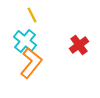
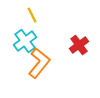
cyan cross: rotated 15 degrees clockwise
orange L-shape: moved 8 px right
